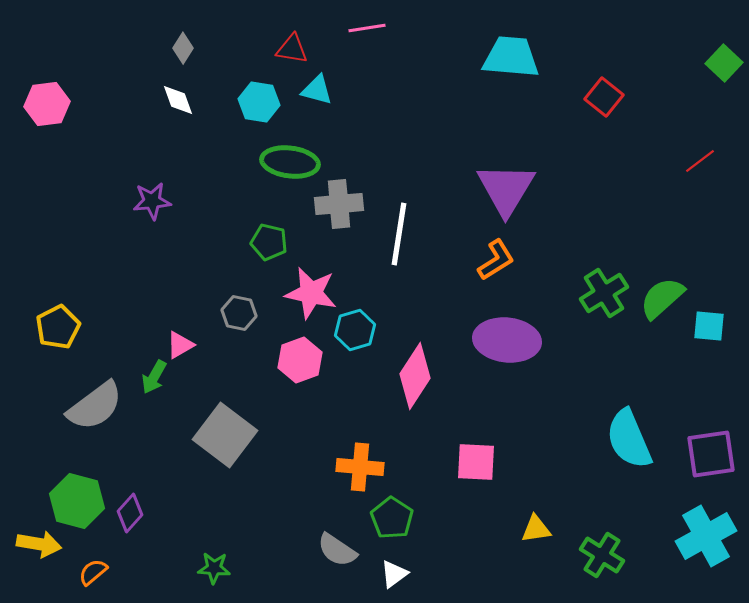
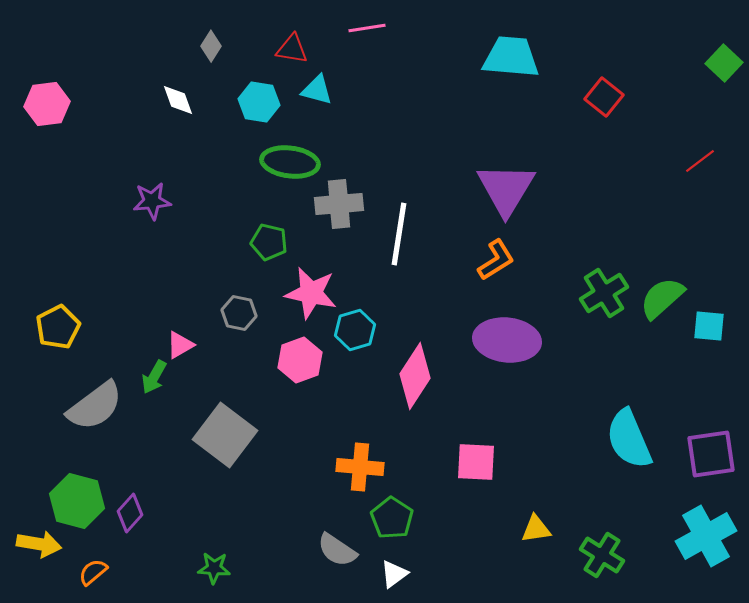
gray diamond at (183, 48): moved 28 px right, 2 px up
